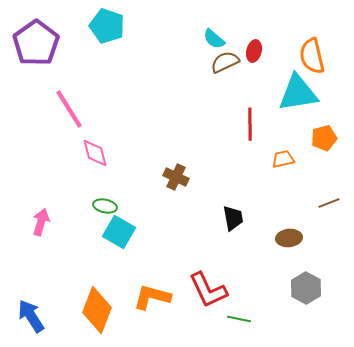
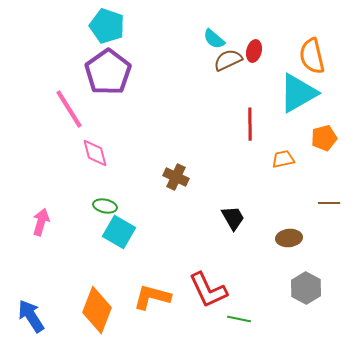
purple pentagon: moved 72 px right, 29 px down
brown semicircle: moved 3 px right, 2 px up
cyan triangle: rotated 21 degrees counterclockwise
brown line: rotated 20 degrees clockwise
black trapezoid: rotated 20 degrees counterclockwise
